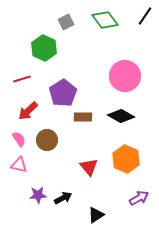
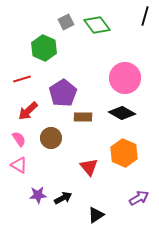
black line: rotated 18 degrees counterclockwise
green diamond: moved 8 px left, 5 px down
pink circle: moved 2 px down
black diamond: moved 1 px right, 3 px up
brown circle: moved 4 px right, 2 px up
orange hexagon: moved 2 px left, 6 px up
pink triangle: rotated 18 degrees clockwise
